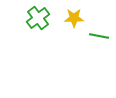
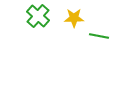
green cross: moved 2 px up; rotated 10 degrees counterclockwise
